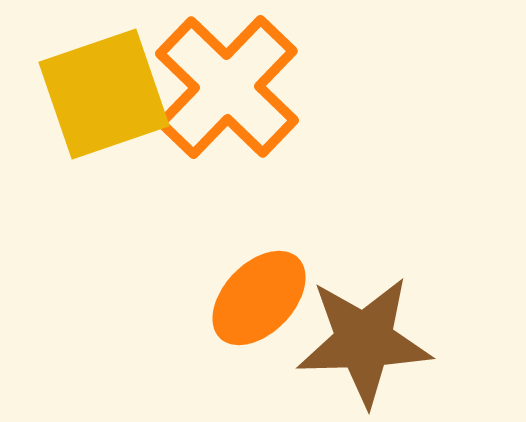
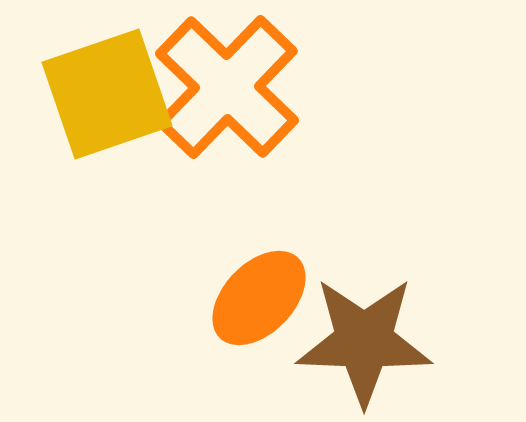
yellow square: moved 3 px right
brown star: rotated 4 degrees clockwise
